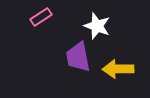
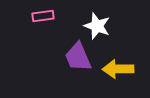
pink rectangle: moved 2 px right, 1 px up; rotated 25 degrees clockwise
purple trapezoid: rotated 12 degrees counterclockwise
